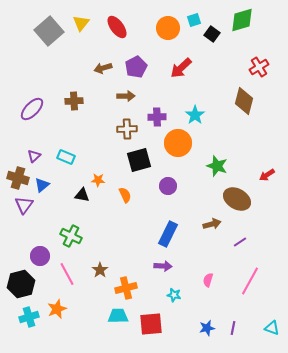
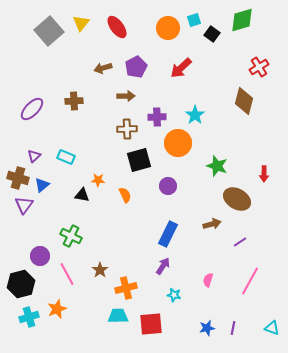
red arrow at (267, 175): moved 3 px left, 1 px up; rotated 56 degrees counterclockwise
purple arrow at (163, 266): rotated 60 degrees counterclockwise
